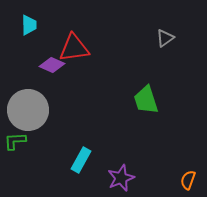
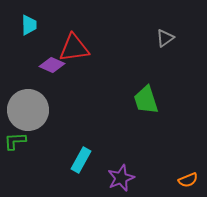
orange semicircle: rotated 132 degrees counterclockwise
